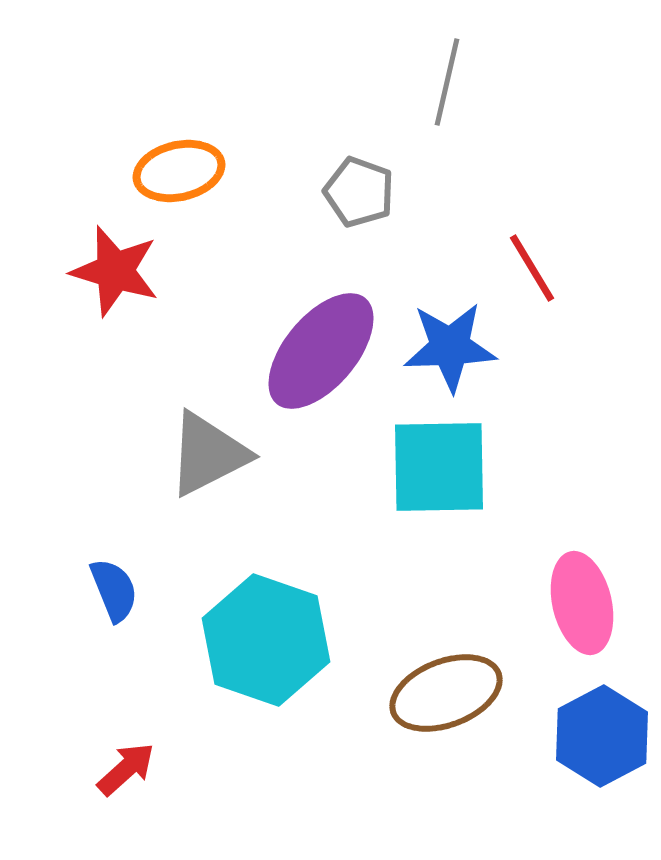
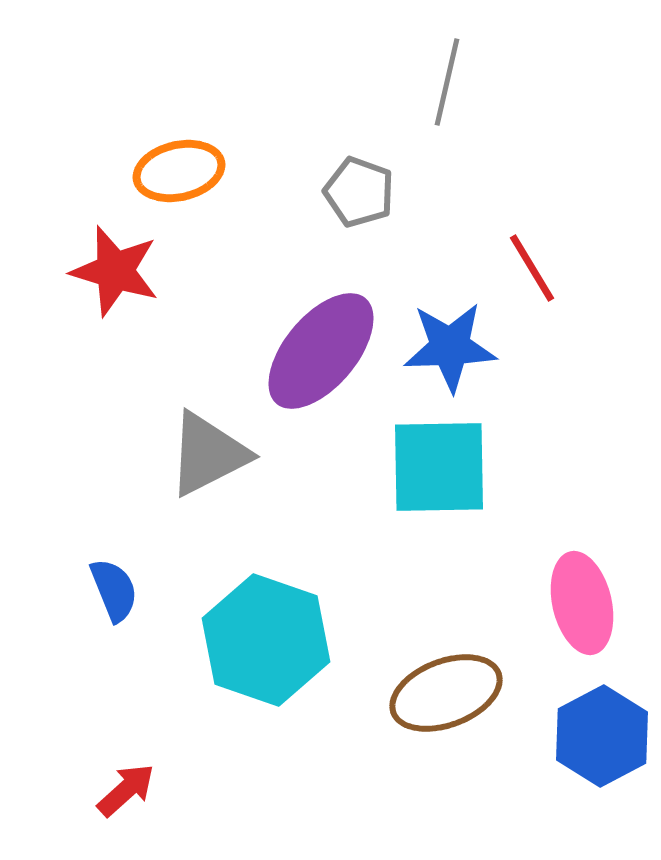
red arrow: moved 21 px down
